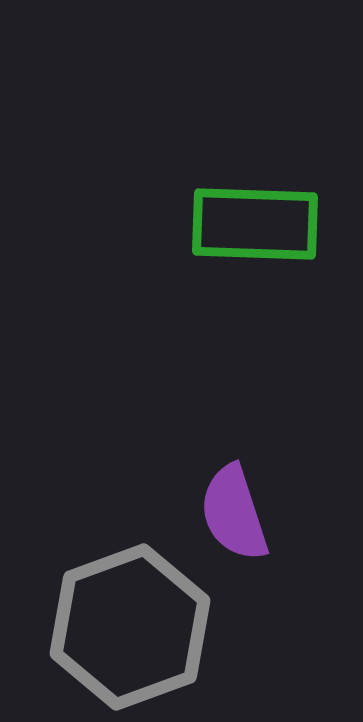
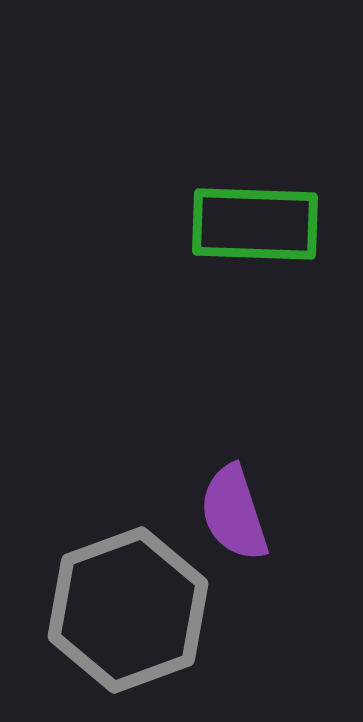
gray hexagon: moved 2 px left, 17 px up
